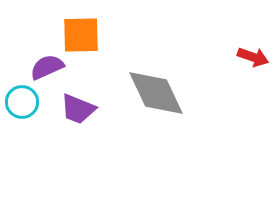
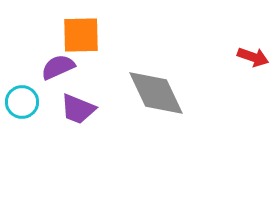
purple semicircle: moved 11 px right
